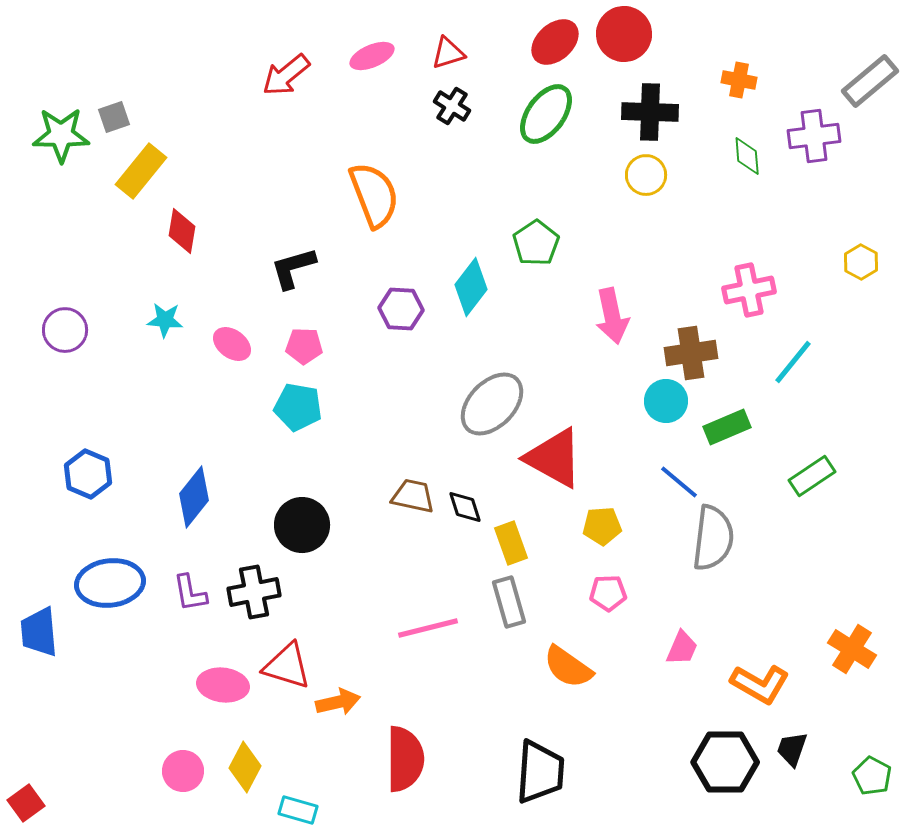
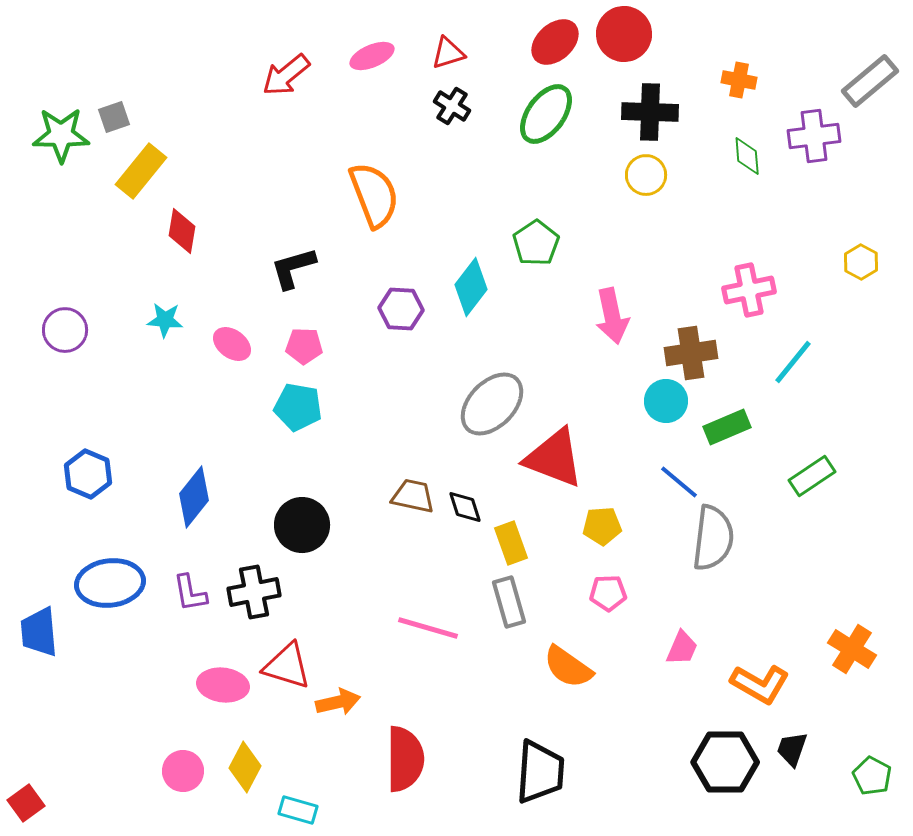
red triangle at (554, 458): rotated 8 degrees counterclockwise
pink line at (428, 628): rotated 30 degrees clockwise
